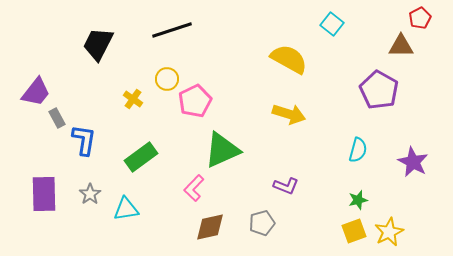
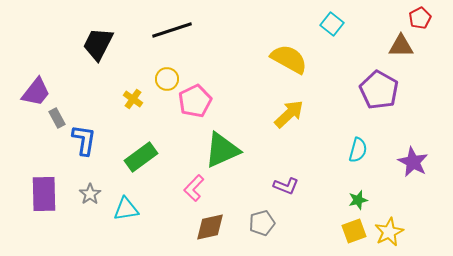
yellow arrow: rotated 60 degrees counterclockwise
